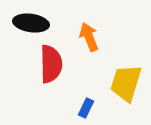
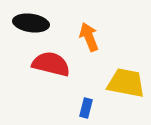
red semicircle: rotated 75 degrees counterclockwise
yellow trapezoid: rotated 84 degrees clockwise
blue rectangle: rotated 12 degrees counterclockwise
